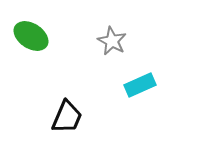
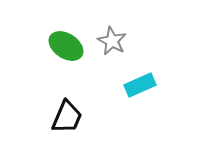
green ellipse: moved 35 px right, 10 px down
